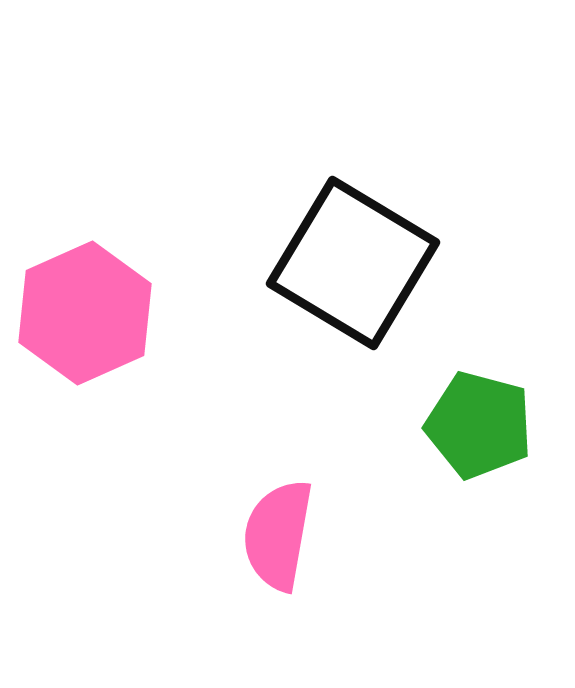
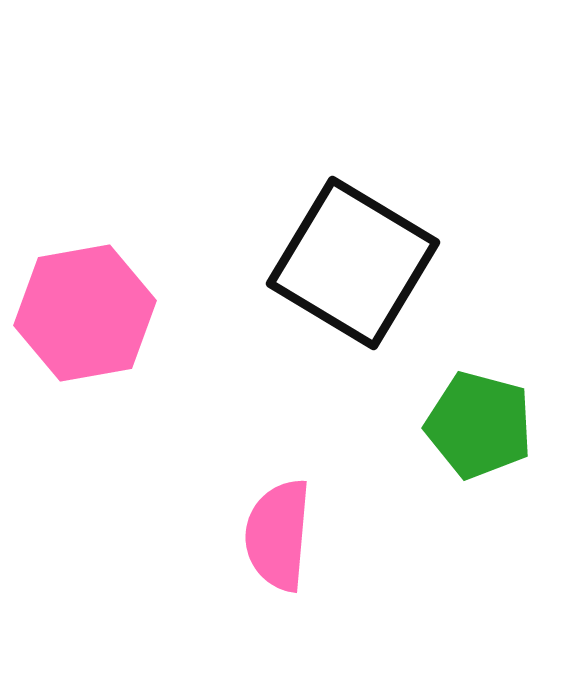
pink hexagon: rotated 14 degrees clockwise
pink semicircle: rotated 5 degrees counterclockwise
